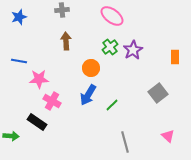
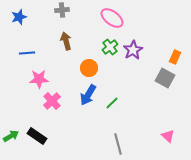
pink ellipse: moved 2 px down
brown arrow: rotated 12 degrees counterclockwise
orange rectangle: rotated 24 degrees clockwise
blue line: moved 8 px right, 8 px up; rotated 14 degrees counterclockwise
orange circle: moved 2 px left
gray square: moved 7 px right, 15 px up; rotated 24 degrees counterclockwise
pink cross: rotated 18 degrees clockwise
green line: moved 2 px up
black rectangle: moved 14 px down
green arrow: rotated 35 degrees counterclockwise
gray line: moved 7 px left, 2 px down
